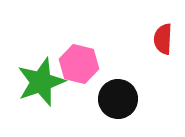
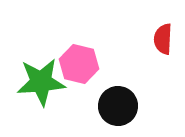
green star: rotated 15 degrees clockwise
black circle: moved 7 px down
